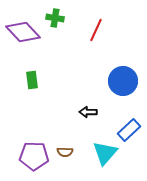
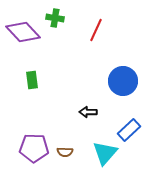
purple pentagon: moved 8 px up
